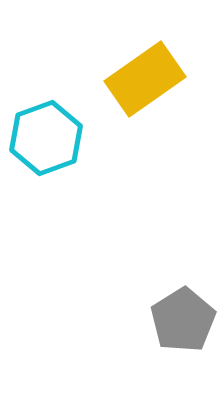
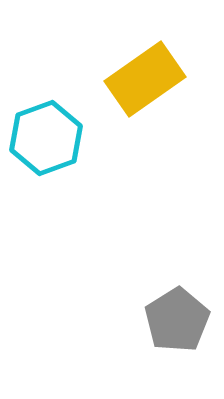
gray pentagon: moved 6 px left
